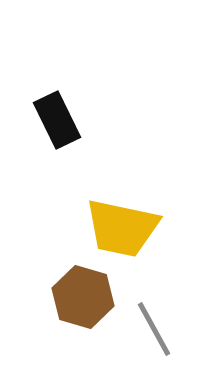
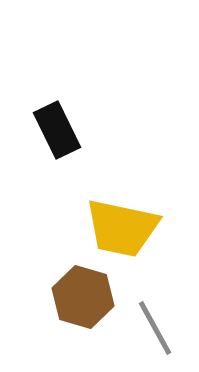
black rectangle: moved 10 px down
gray line: moved 1 px right, 1 px up
